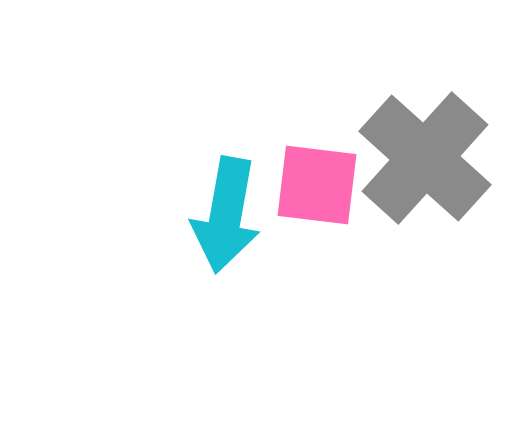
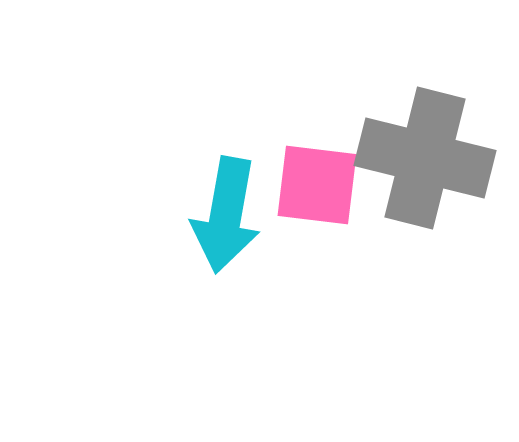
gray cross: rotated 28 degrees counterclockwise
